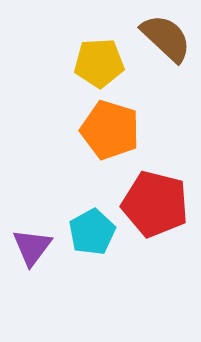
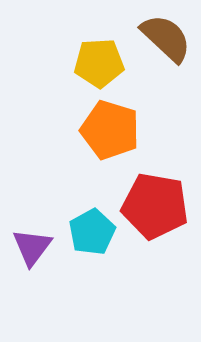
red pentagon: moved 2 px down; rotated 4 degrees counterclockwise
